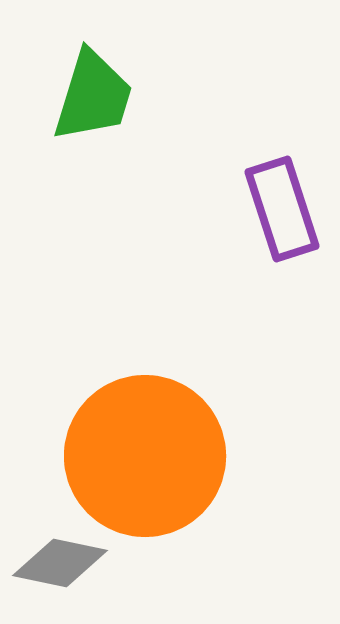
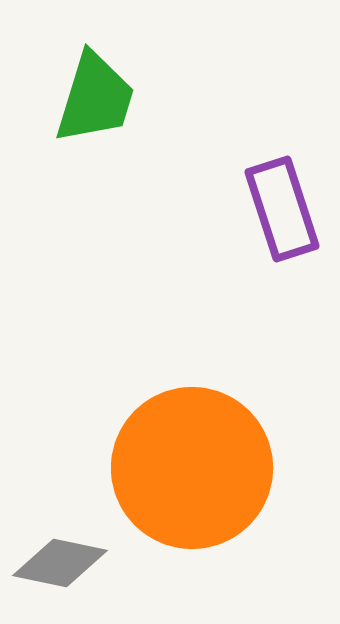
green trapezoid: moved 2 px right, 2 px down
orange circle: moved 47 px right, 12 px down
